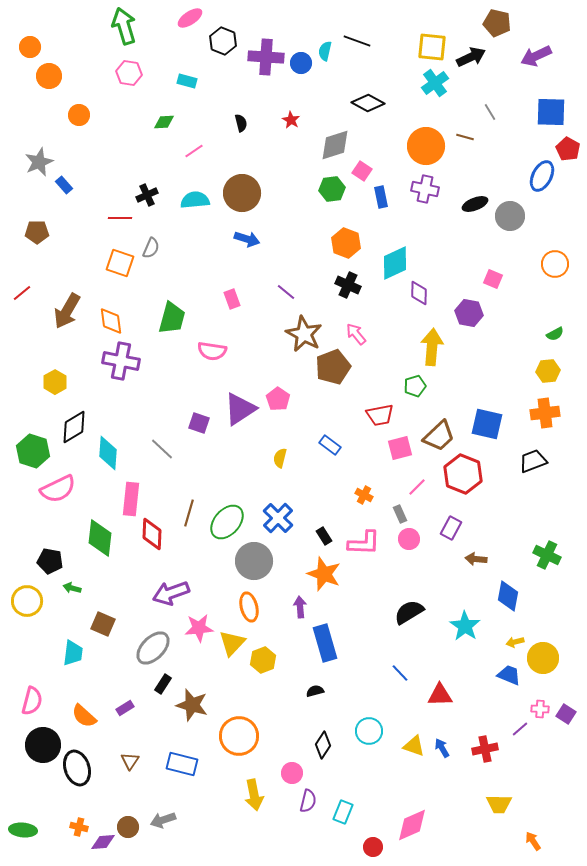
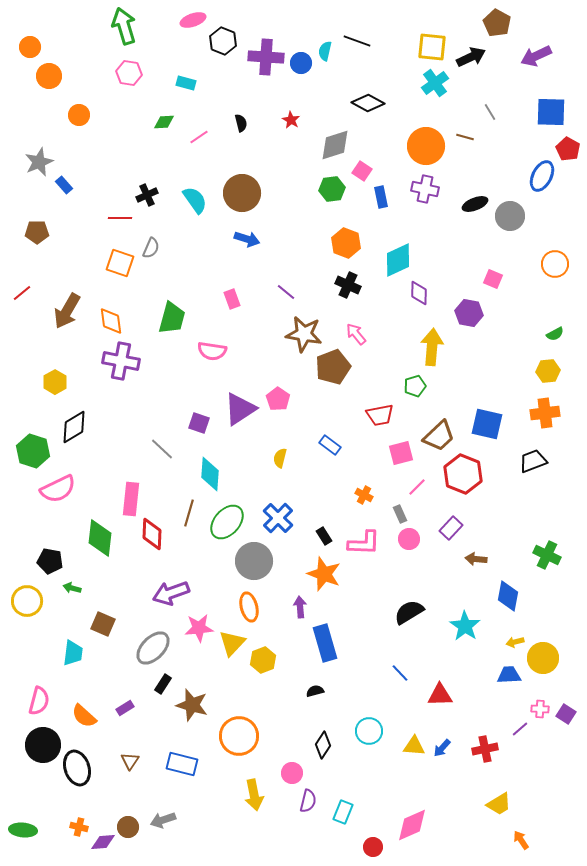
pink ellipse at (190, 18): moved 3 px right, 2 px down; rotated 15 degrees clockwise
brown pentagon at (497, 23): rotated 16 degrees clockwise
cyan rectangle at (187, 81): moved 1 px left, 2 px down
pink line at (194, 151): moved 5 px right, 14 px up
cyan semicircle at (195, 200): rotated 60 degrees clockwise
cyan diamond at (395, 263): moved 3 px right, 3 px up
brown star at (304, 334): rotated 18 degrees counterclockwise
pink square at (400, 448): moved 1 px right, 5 px down
cyan diamond at (108, 453): moved 102 px right, 21 px down
purple rectangle at (451, 528): rotated 15 degrees clockwise
blue trapezoid at (509, 675): rotated 25 degrees counterclockwise
pink semicircle at (32, 701): moved 7 px right
yellow triangle at (414, 746): rotated 15 degrees counterclockwise
blue arrow at (442, 748): rotated 108 degrees counterclockwise
yellow trapezoid at (499, 804): rotated 32 degrees counterclockwise
orange arrow at (533, 841): moved 12 px left, 1 px up
